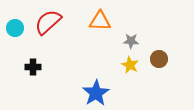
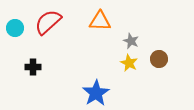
gray star: rotated 21 degrees clockwise
yellow star: moved 1 px left, 2 px up
